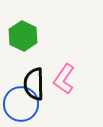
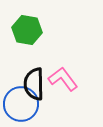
green hexagon: moved 4 px right, 6 px up; rotated 16 degrees counterclockwise
pink L-shape: moved 1 px left; rotated 108 degrees clockwise
